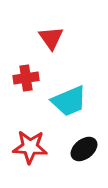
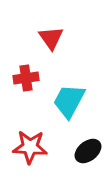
cyan trapezoid: rotated 141 degrees clockwise
black ellipse: moved 4 px right, 2 px down
